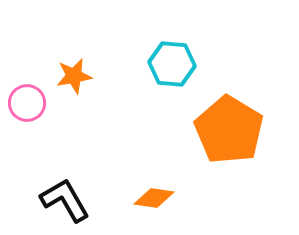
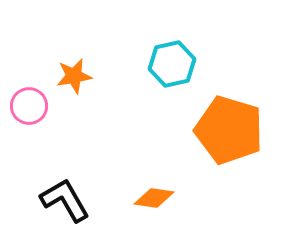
cyan hexagon: rotated 18 degrees counterclockwise
pink circle: moved 2 px right, 3 px down
orange pentagon: rotated 14 degrees counterclockwise
